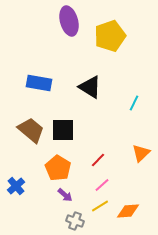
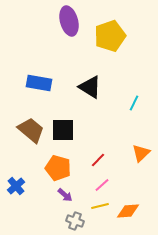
orange pentagon: rotated 15 degrees counterclockwise
yellow line: rotated 18 degrees clockwise
